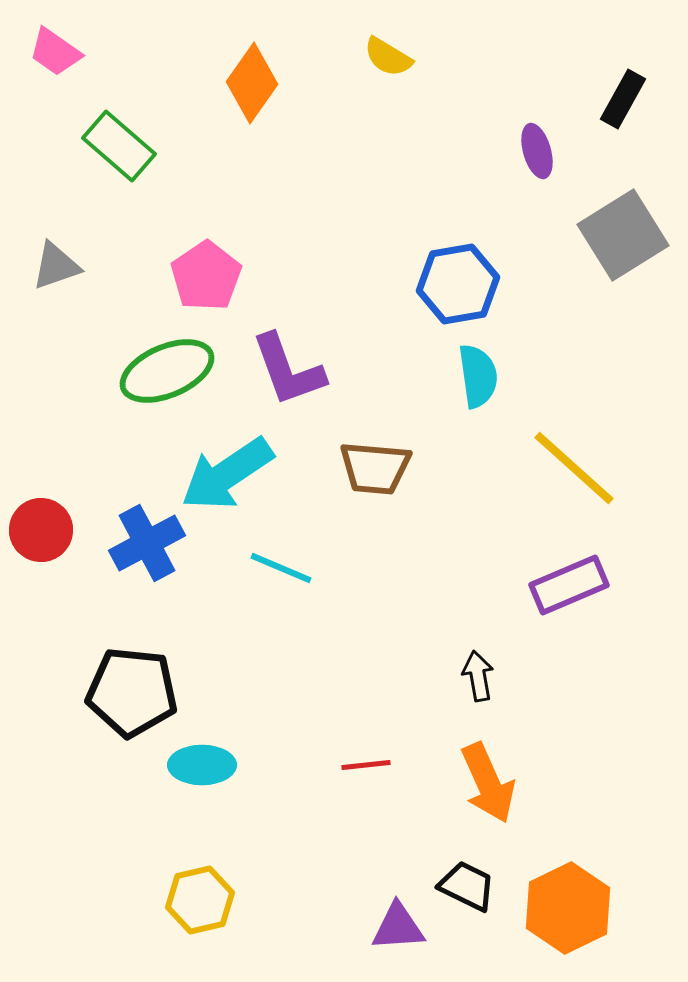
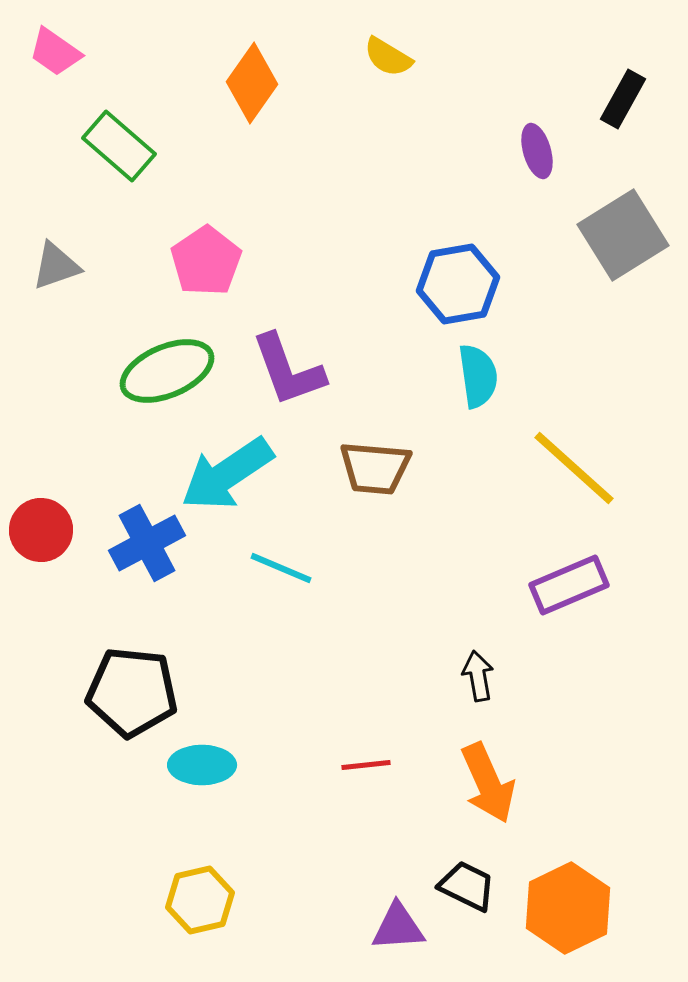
pink pentagon: moved 15 px up
